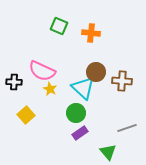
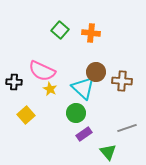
green square: moved 1 px right, 4 px down; rotated 18 degrees clockwise
purple rectangle: moved 4 px right, 1 px down
